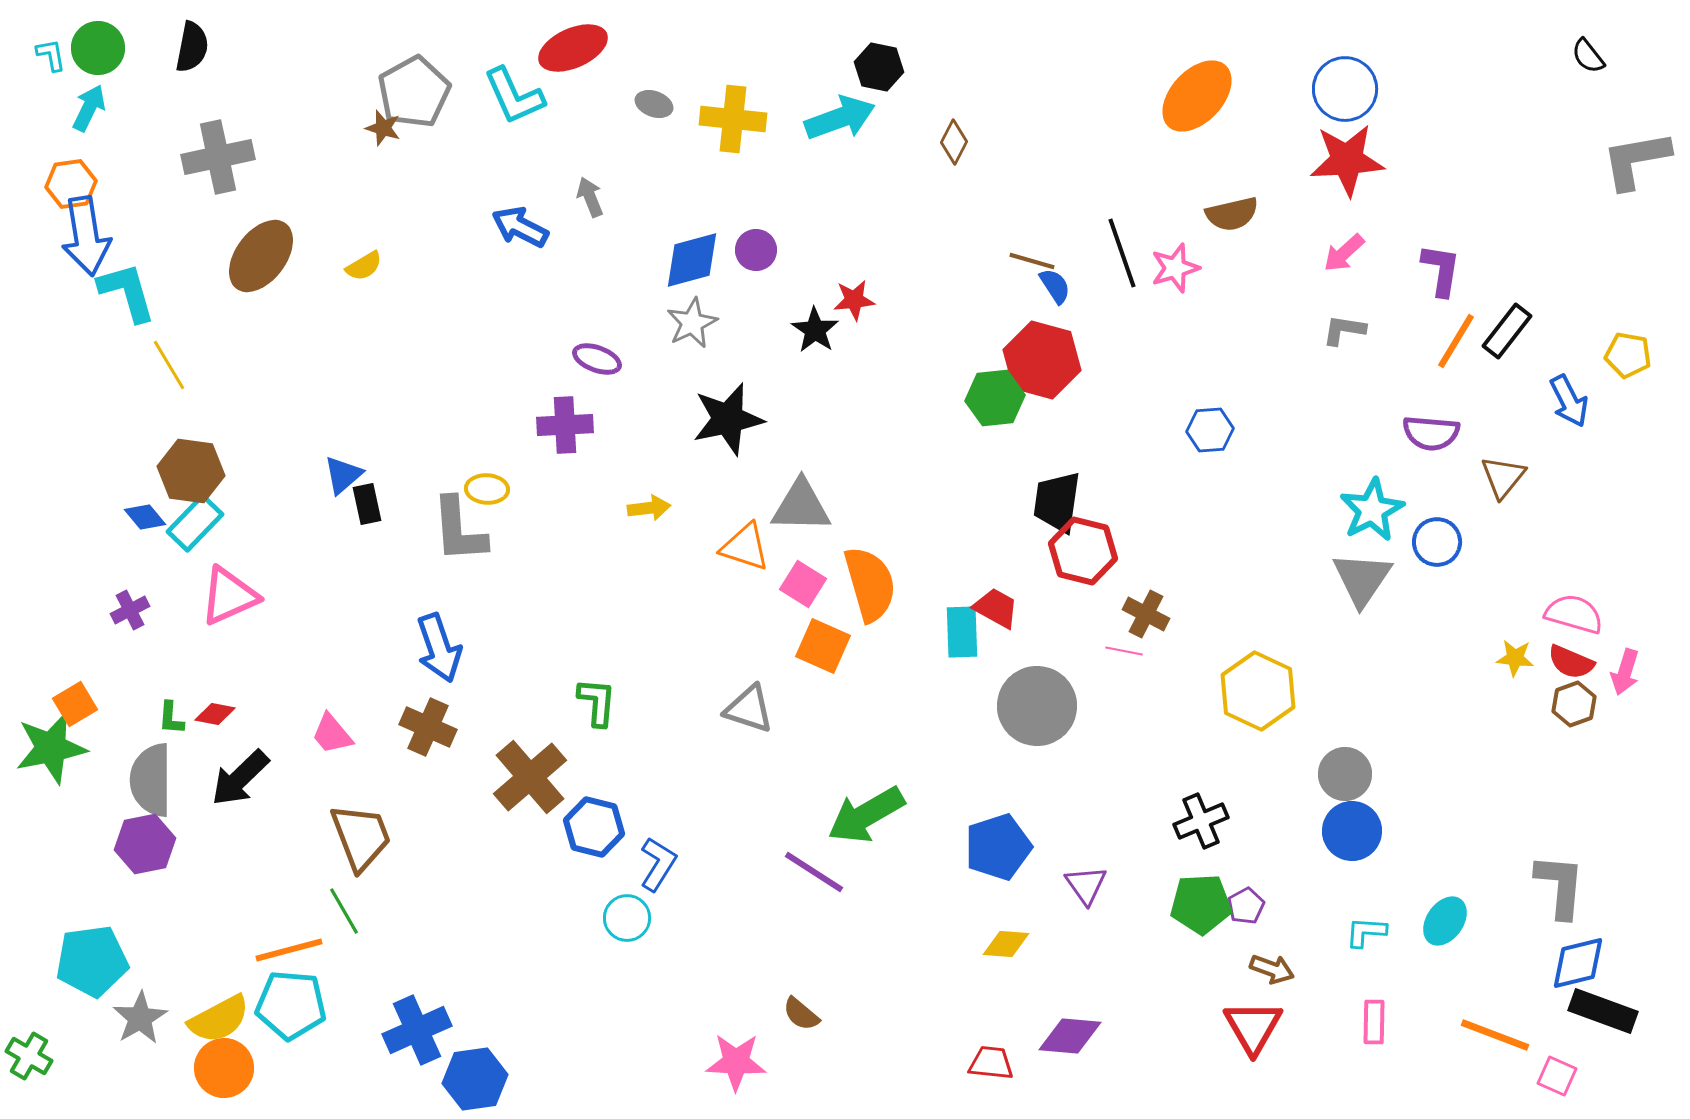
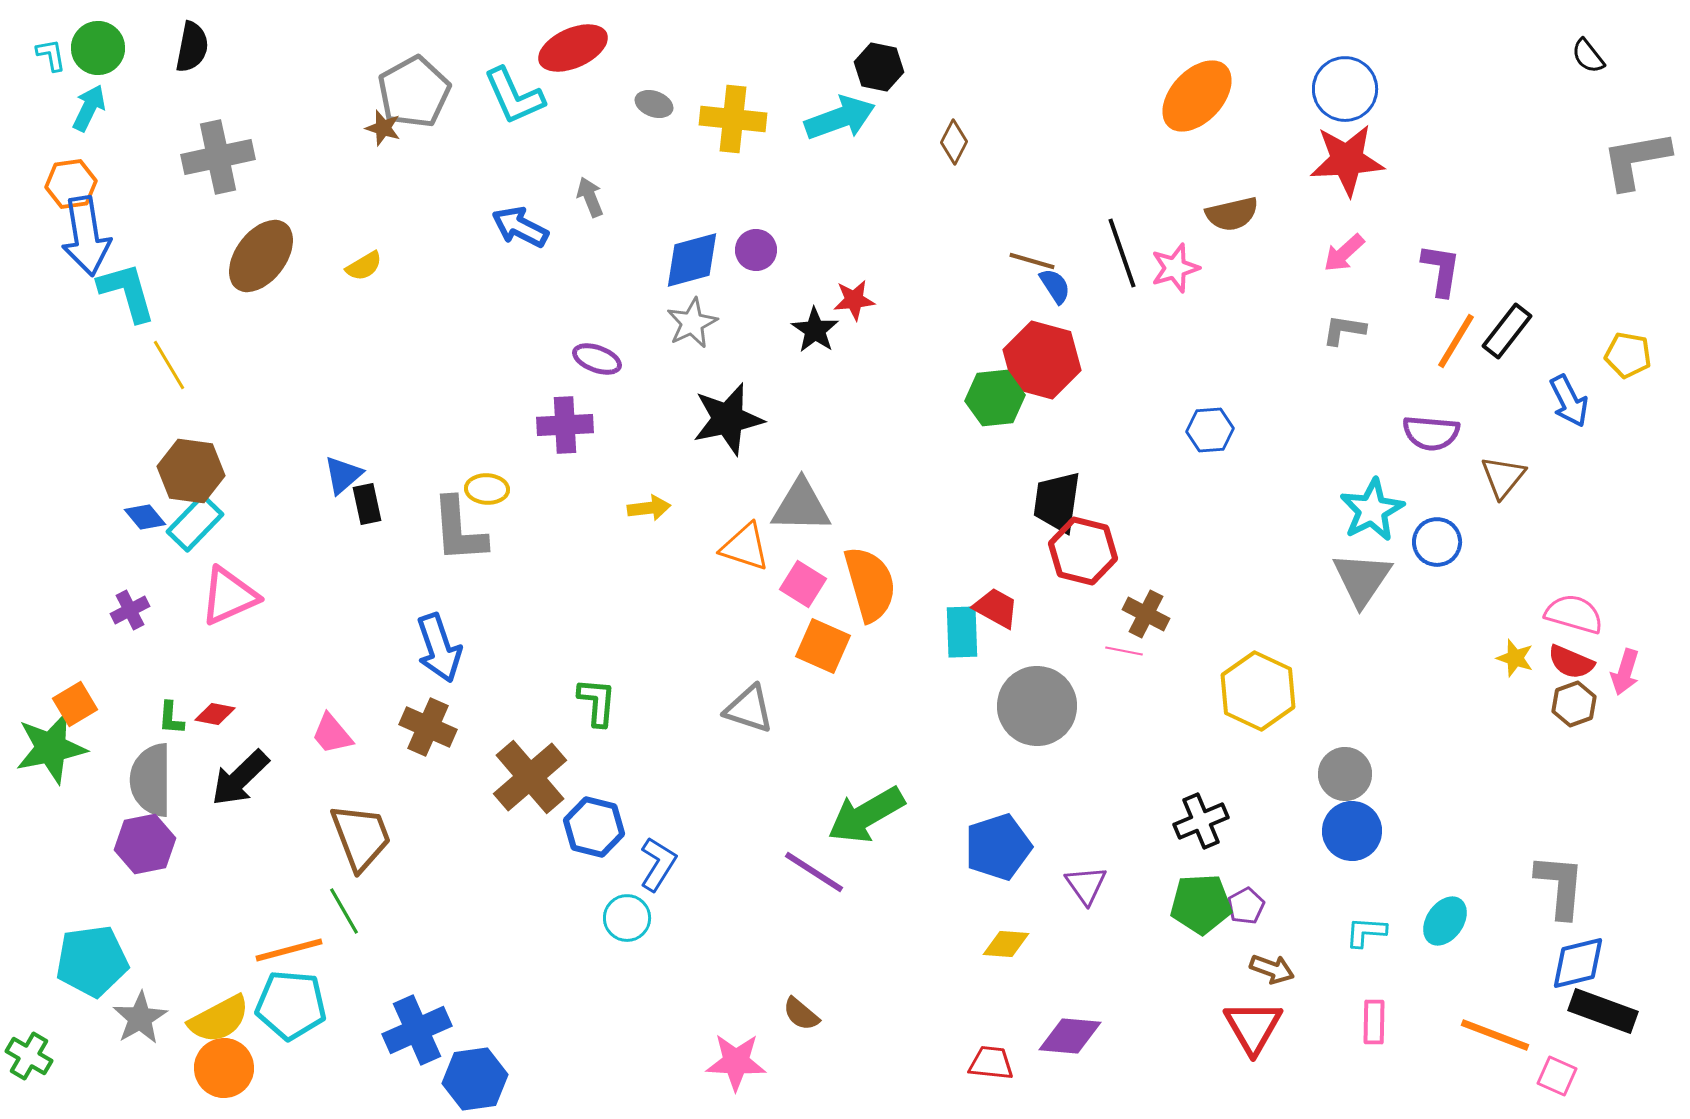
yellow star at (1515, 658): rotated 12 degrees clockwise
